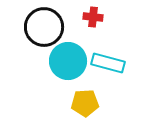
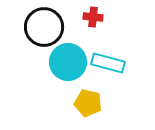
cyan circle: moved 1 px down
yellow pentagon: moved 3 px right; rotated 16 degrees clockwise
